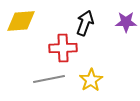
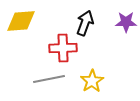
yellow star: moved 1 px right, 1 px down
